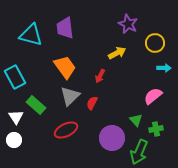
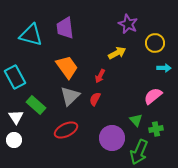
orange trapezoid: moved 2 px right
red semicircle: moved 3 px right, 4 px up
